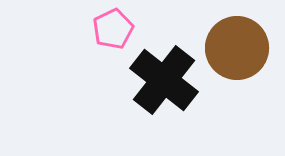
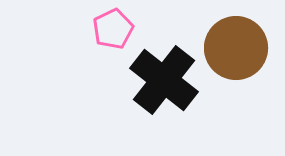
brown circle: moved 1 px left
